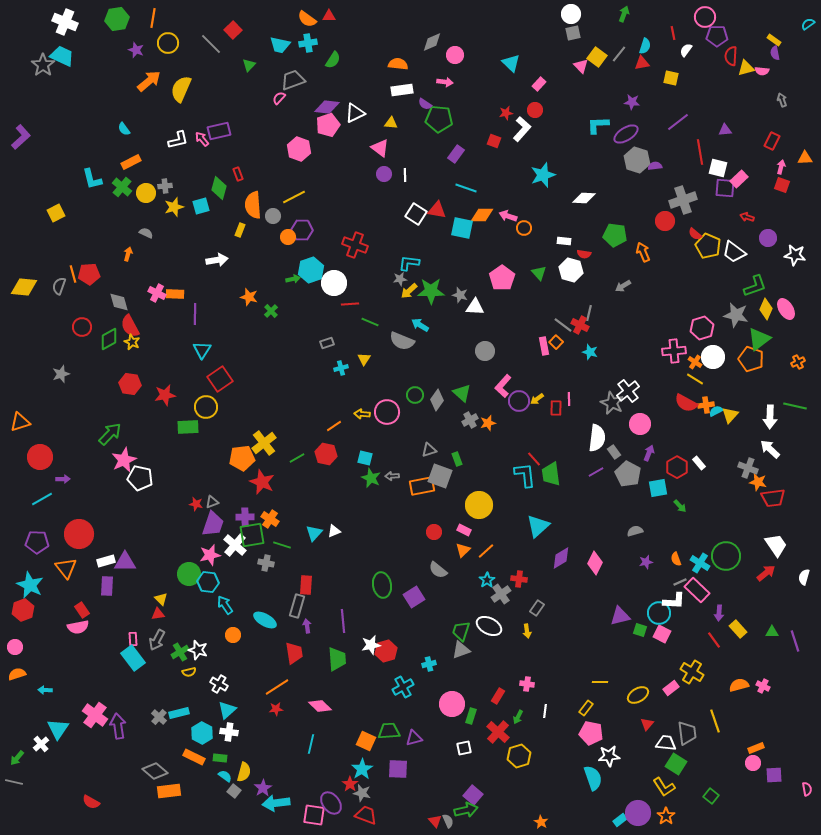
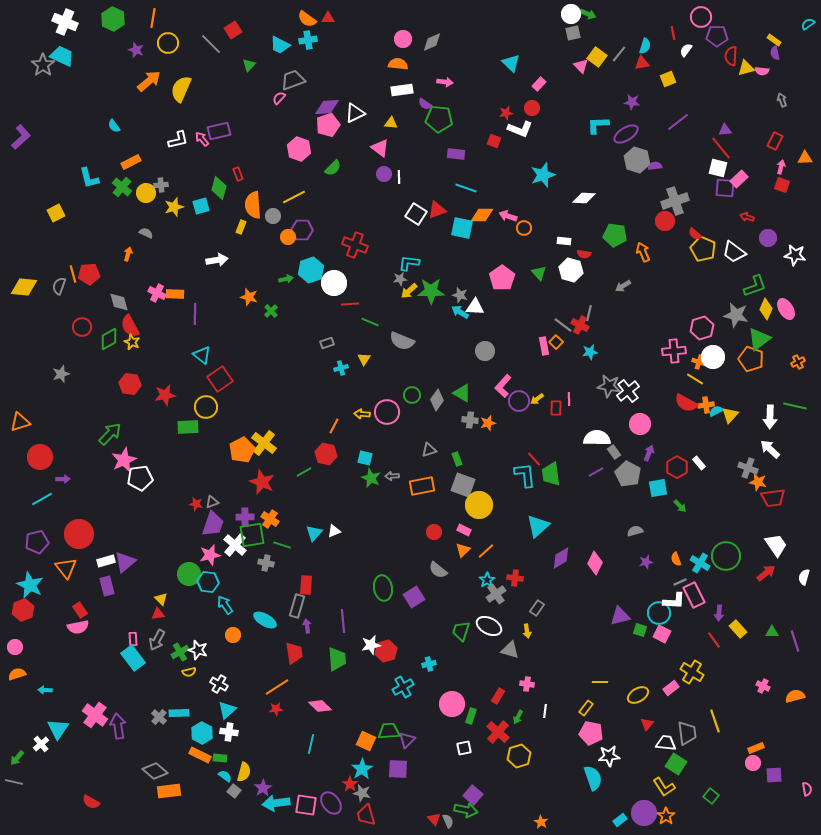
green arrow at (624, 14): moved 36 px left; rotated 91 degrees clockwise
red triangle at (329, 16): moved 1 px left, 2 px down
pink circle at (705, 17): moved 4 px left
green hexagon at (117, 19): moved 4 px left; rotated 25 degrees counterclockwise
red square at (233, 30): rotated 12 degrees clockwise
cyan cross at (308, 43): moved 3 px up
cyan trapezoid at (280, 45): rotated 15 degrees clockwise
pink circle at (455, 55): moved 52 px left, 16 px up
green semicircle at (333, 60): moved 108 px down; rotated 12 degrees clockwise
yellow square at (671, 78): moved 3 px left, 1 px down; rotated 35 degrees counterclockwise
purple diamond at (327, 107): rotated 10 degrees counterclockwise
red circle at (535, 110): moved 3 px left, 2 px up
cyan semicircle at (124, 129): moved 10 px left, 3 px up
white L-shape at (522, 129): moved 2 px left; rotated 70 degrees clockwise
red rectangle at (772, 141): moved 3 px right
red line at (700, 152): moved 21 px right, 4 px up; rotated 30 degrees counterclockwise
purple rectangle at (456, 154): rotated 60 degrees clockwise
white line at (405, 175): moved 6 px left, 2 px down
cyan L-shape at (92, 179): moved 3 px left, 1 px up
gray cross at (165, 186): moved 4 px left, 1 px up
gray cross at (683, 200): moved 8 px left, 1 px down
red triangle at (437, 210): rotated 30 degrees counterclockwise
yellow rectangle at (240, 230): moved 1 px right, 3 px up
yellow pentagon at (708, 246): moved 5 px left, 3 px down
green arrow at (293, 279): moved 7 px left
cyan arrow at (420, 325): moved 40 px right, 13 px up
cyan triangle at (202, 350): moved 5 px down; rotated 24 degrees counterclockwise
cyan star at (590, 352): rotated 28 degrees counterclockwise
orange cross at (695, 362): moved 4 px right; rotated 16 degrees counterclockwise
green triangle at (462, 393): rotated 12 degrees counterclockwise
green circle at (415, 395): moved 3 px left
gray star at (612, 403): moved 3 px left, 17 px up; rotated 15 degrees counterclockwise
gray cross at (470, 420): rotated 35 degrees clockwise
orange line at (334, 426): rotated 28 degrees counterclockwise
white semicircle at (597, 438): rotated 96 degrees counterclockwise
yellow cross at (264, 443): rotated 15 degrees counterclockwise
orange pentagon at (242, 458): moved 8 px up; rotated 20 degrees counterclockwise
green line at (297, 458): moved 7 px right, 14 px down
gray square at (440, 476): moved 23 px right, 9 px down
white pentagon at (140, 478): rotated 20 degrees counterclockwise
purple pentagon at (37, 542): rotated 15 degrees counterclockwise
purple triangle at (125, 562): rotated 40 degrees counterclockwise
red cross at (519, 579): moved 4 px left, 1 px up
green ellipse at (382, 585): moved 1 px right, 3 px down
purple rectangle at (107, 586): rotated 18 degrees counterclockwise
pink rectangle at (697, 590): moved 3 px left, 5 px down; rotated 20 degrees clockwise
gray cross at (501, 594): moved 5 px left
red rectangle at (82, 610): moved 2 px left
gray triangle at (461, 650): moved 49 px right; rotated 36 degrees clockwise
orange semicircle at (739, 685): moved 56 px right, 11 px down
cyan rectangle at (179, 713): rotated 12 degrees clockwise
purple triangle at (414, 738): moved 7 px left, 2 px down; rotated 30 degrees counterclockwise
orange rectangle at (194, 757): moved 6 px right, 2 px up
green arrow at (466, 810): rotated 25 degrees clockwise
purple circle at (638, 813): moved 6 px right
pink square at (314, 815): moved 8 px left, 10 px up
red trapezoid at (366, 815): rotated 125 degrees counterclockwise
red triangle at (435, 821): moved 1 px left, 2 px up
